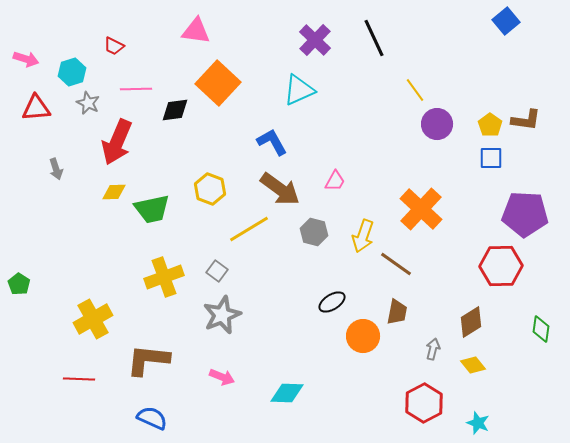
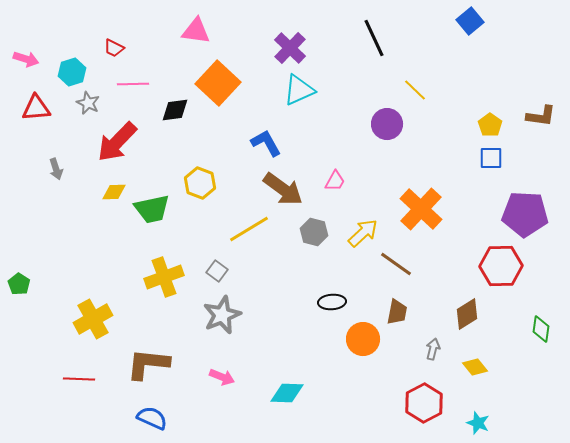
blue square at (506, 21): moved 36 px left
purple cross at (315, 40): moved 25 px left, 8 px down
red trapezoid at (114, 46): moved 2 px down
pink line at (136, 89): moved 3 px left, 5 px up
yellow line at (415, 90): rotated 10 degrees counterclockwise
brown L-shape at (526, 120): moved 15 px right, 4 px up
purple circle at (437, 124): moved 50 px left
red arrow at (117, 142): rotated 21 degrees clockwise
blue L-shape at (272, 142): moved 6 px left, 1 px down
yellow hexagon at (210, 189): moved 10 px left, 6 px up
brown arrow at (280, 189): moved 3 px right
yellow arrow at (363, 236): moved 3 px up; rotated 152 degrees counterclockwise
black ellipse at (332, 302): rotated 28 degrees clockwise
brown diamond at (471, 322): moved 4 px left, 8 px up
orange circle at (363, 336): moved 3 px down
brown L-shape at (148, 360): moved 4 px down
yellow diamond at (473, 365): moved 2 px right, 2 px down
